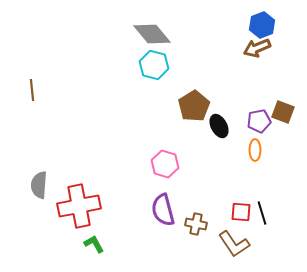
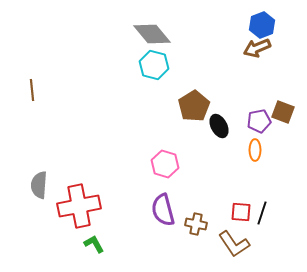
black line: rotated 35 degrees clockwise
